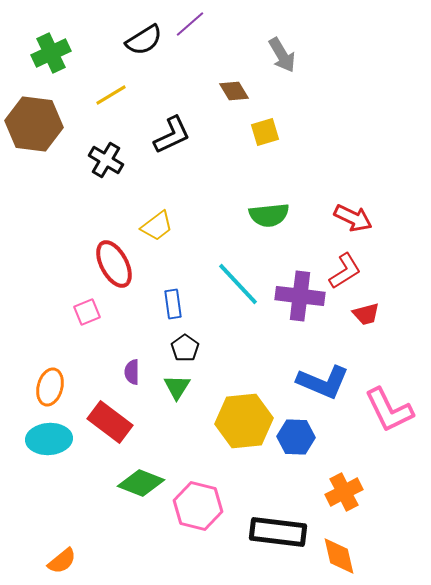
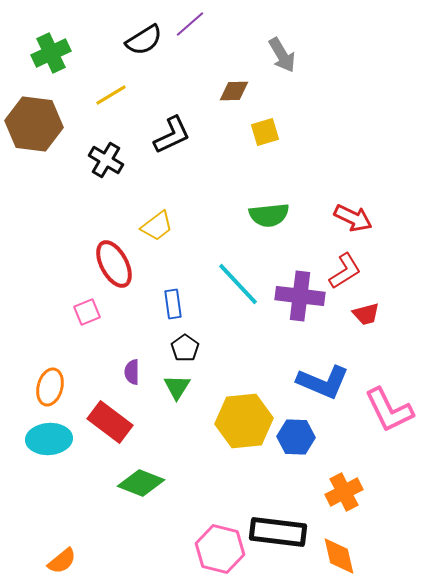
brown diamond: rotated 60 degrees counterclockwise
pink hexagon: moved 22 px right, 43 px down
